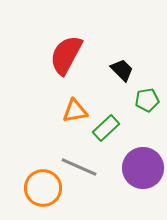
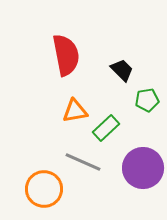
red semicircle: rotated 141 degrees clockwise
gray line: moved 4 px right, 5 px up
orange circle: moved 1 px right, 1 px down
